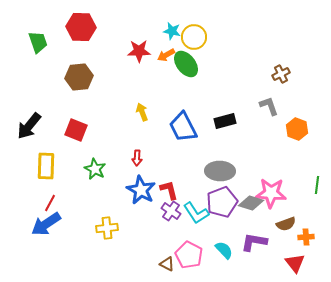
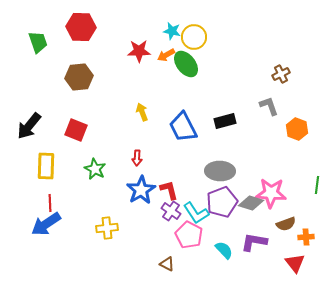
blue star: rotated 12 degrees clockwise
red line: rotated 30 degrees counterclockwise
pink pentagon: moved 20 px up
